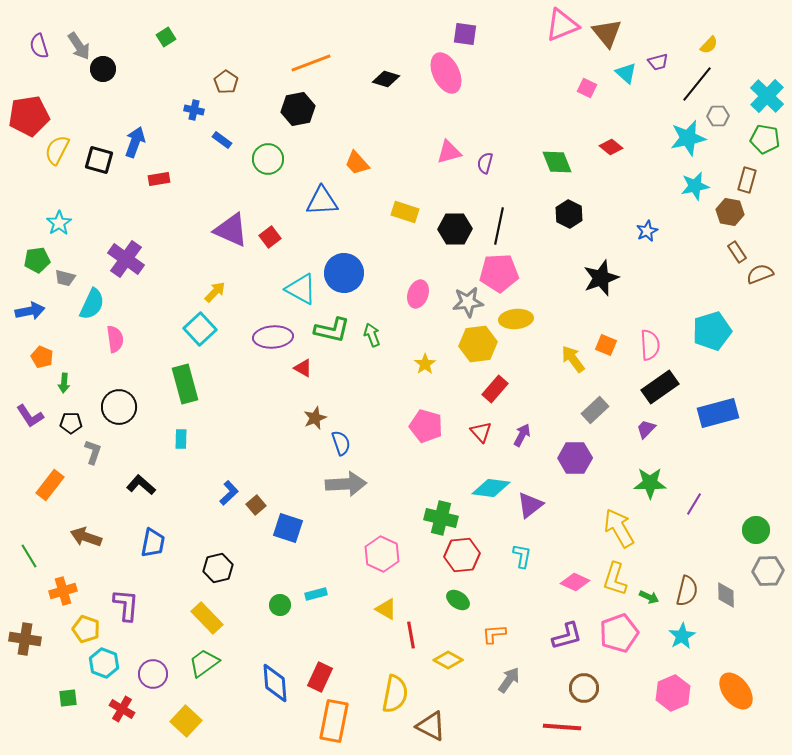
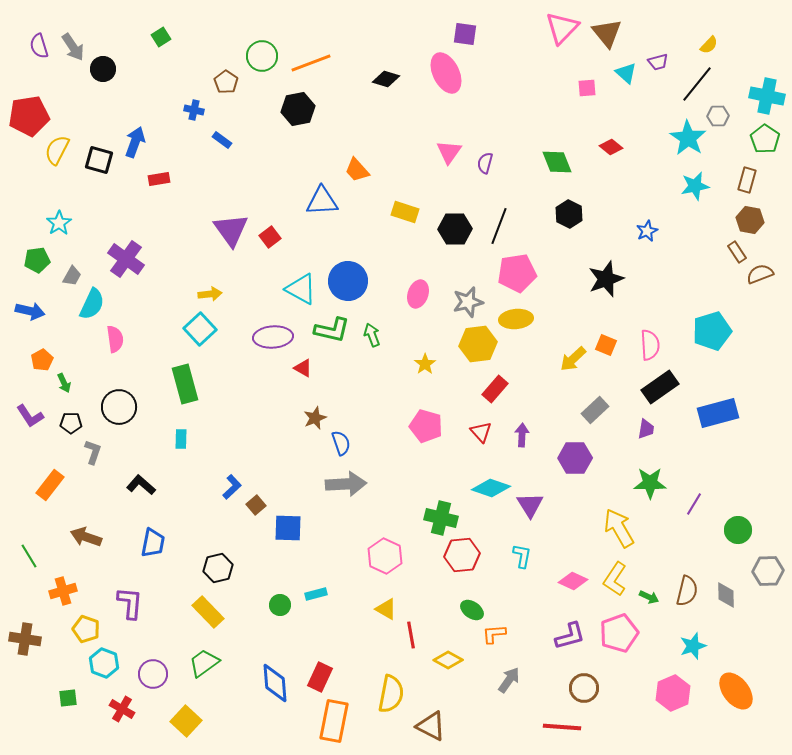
pink triangle at (562, 25): moved 3 px down; rotated 24 degrees counterclockwise
green square at (166, 37): moved 5 px left
gray arrow at (79, 46): moved 6 px left, 1 px down
pink square at (587, 88): rotated 30 degrees counterclockwise
cyan cross at (767, 96): rotated 32 degrees counterclockwise
cyan star at (688, 138): rotated 27 degrees counterclockwise
green pentagon at (765, 139): rotated 24 degrees clockwise
pink triangle at (449, 152): rotated 40 degrees counterclockwise
green circle at (268, 159): moved 6 px left, 103 px up
orange trapezoid at (357, 163): moved 7 px down
brown hexagon at (730, 212): moved 20 px right, 8 px down
black line at (499, 226): rotated 9 degrees clockwise
purple triangle at (231, 230): rotated 30 degrees clockwise
blue circle at (344, 273): moved 4 px right, 8 px down
pink pentagon at (499, 273): moved 18 px right; rotated 6 degrees counterclockwise
gray trapezoid at (65, 278): moved 7 px right, 2 px up; rotated 75 degrees counterclockwise
black star at (601, 278): moved 5 px right, 1 px down
yellow arrow at (215, 292): moved 5 px left, 2 px down; rotated 40 degrees clockwise
gray star at (468, 302): rotated 8 degrees counterclockwise
blue arrow at (30, 311): rotated 24 degrees clockwise
orange pentagon at (42, 357): moved 3 px down; rotated 20 degrees clockwise
yellow arrow at (573, 359): rotated 96 degrees counterclockwise
green arrow at (64, 383): rotated 30 degrees counterclockwise
purple trapezoid at (646, 429): rotated 145 degrees clockwise
purple arrow at (522, 435): rotated 25 degrees counterclockwise
cyan diamond at (491, 488): rotated 12 degrees clockwise
blue L-shape at (229, 493): moved 3 px right, 6 px up
purple triangle at (530, 505): rotated 24 degrees counterclockwise
blue square at (288, 528): rotated 16 degrees counterclockwise
green circle at (756, 530): moved 18 px left
pink hexagon at (382, 554): moved 3 px right, 2 px down
yellow L-shape at (615, 579): rotated 16 degrees clockwise
pink diamond at (575, 582): moved 2 px left, 1 px up
green ellipse at (458, 600): moved 14 px right, 10 px down
purple L-shape at (126, 605): moved 4 px right, 2 px up
yellow rectangle at (207, 618): moved 1 px right, 6 px up
purple L-shape at (567, 636): moved 3 px right
cyan star at (682, 636): moved 11 px right, 10 px down; rotated 12 degrees clockwise
yellow semicircle at (395, 694): moved 4 px left
